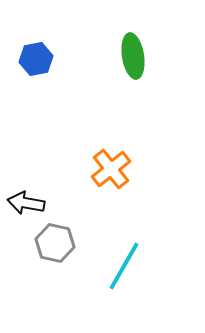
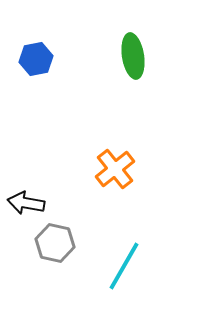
orange cross: moved 4 px right
